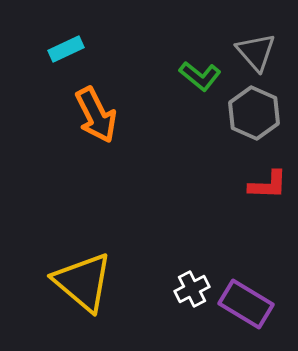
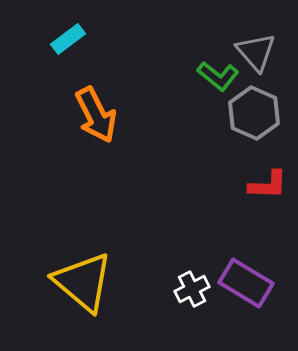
cyan rectangle: moved 2 px right, 10 px up; rotated 12 degrees counterclockwise
green L-shape: moved 18 px right
purple rectangle: moved 21 px up
